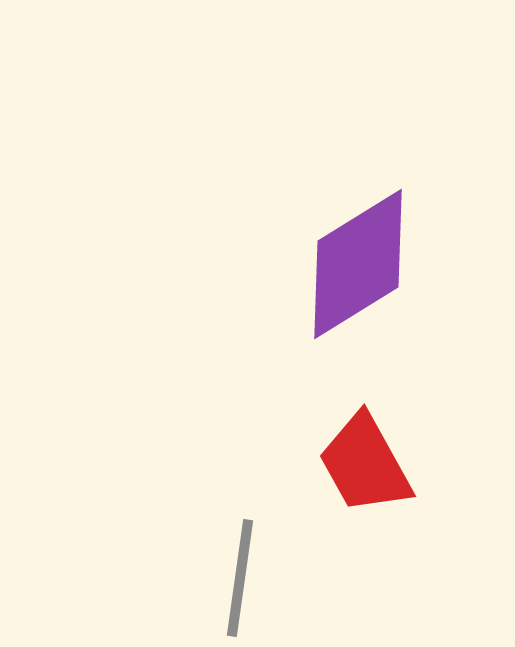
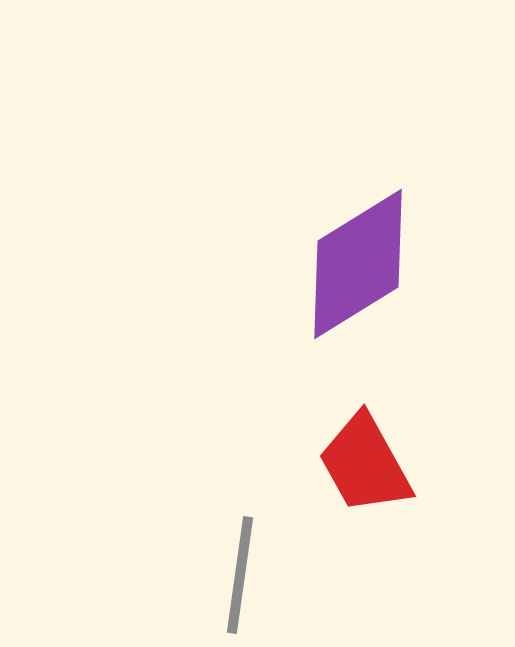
gray line: moved 3 px up
